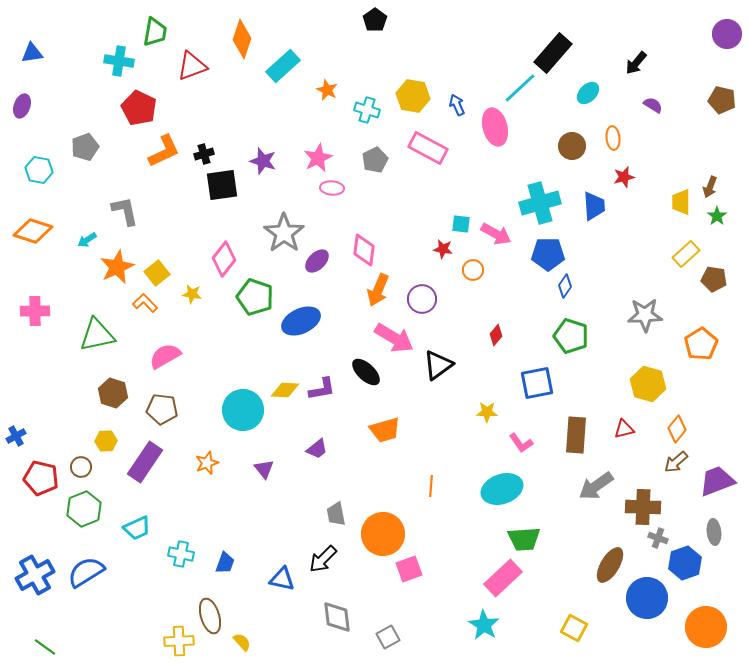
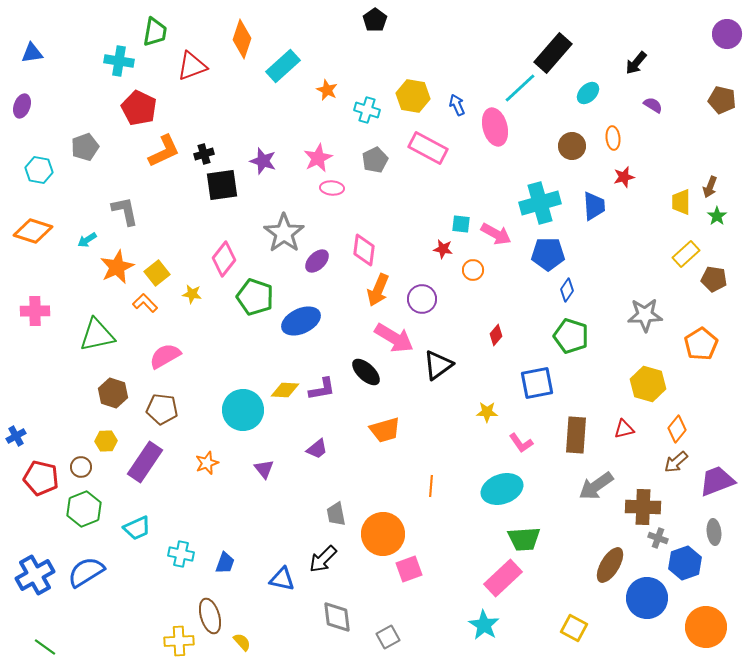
blue diamond at (565, 286): moved 2 px right, 4 px down
